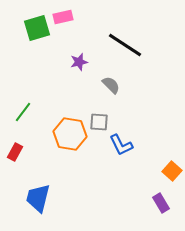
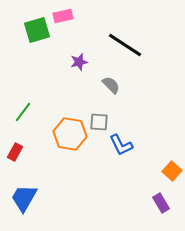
pink rectangle: moved 1 px up
green square: moved 2 px down
blue trapezoid: moved 14 px left; rotated 16 degrees clockwise
